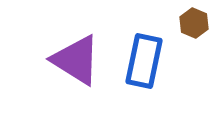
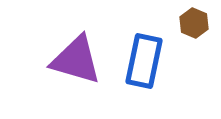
purple triangle: rotated 16 degrees counterclockwise
